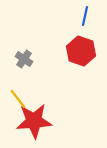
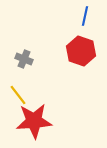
gray cross: rotated 12 degrees counterclockwise
yellow line: moved 4 px up
